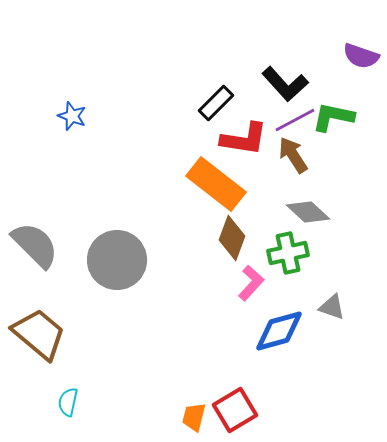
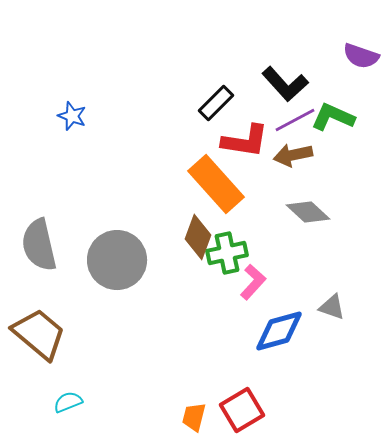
green L-shape: rotated 12 degrees clockwise
red L-shape: moved 1 px right, 2 px down
brown arrow: rotated 69 degrees counterclockwise
orange rectangle: rotated 10 degrees clockwise
brown diamond: moved 34 px left, 1 px up
gray semicircle: moved 4 px right; rotated 148 degrees counterclockwise
green cross: moved 61 px left
pink L-shape: moved 2 px right, 1 px up
cyan semicircle: rotated 56 degrees clockwise
red square: moved 7 px right
